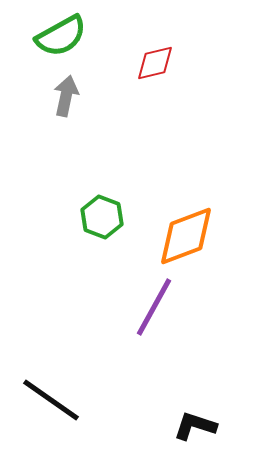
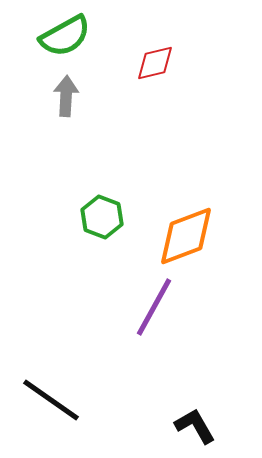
green semicircle: moved 4 px right
gray arrow: rotated 9 degrees counterclockwise
black L-shape: rotated 42 degrees clockwise
